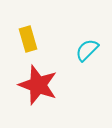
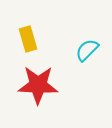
red star: rotated 18 degrees counterclockwise
